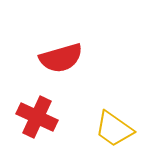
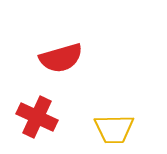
yellow trapezoid: rotated 36 degrees counterclockwise
